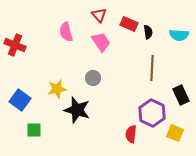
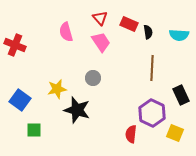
red triangle: moved 1 px right, 3 px down
